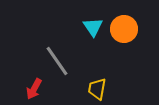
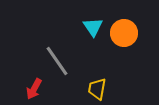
orange circle: moved 4 px down
